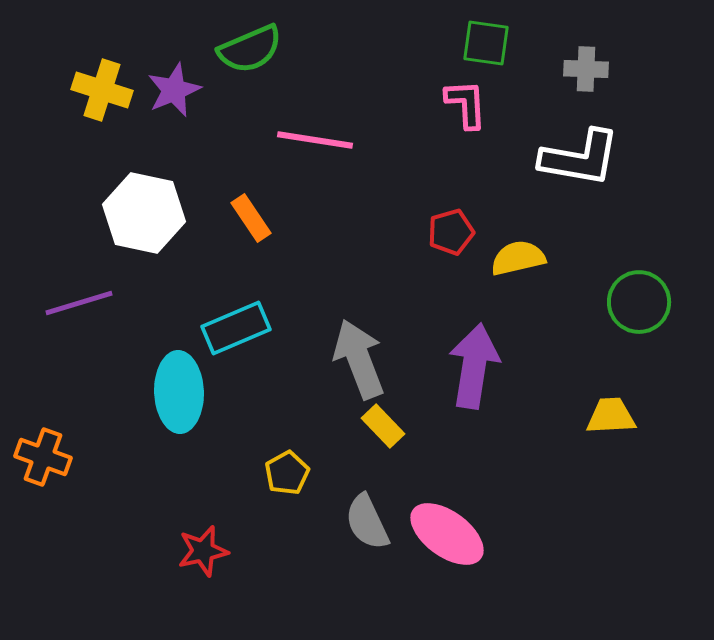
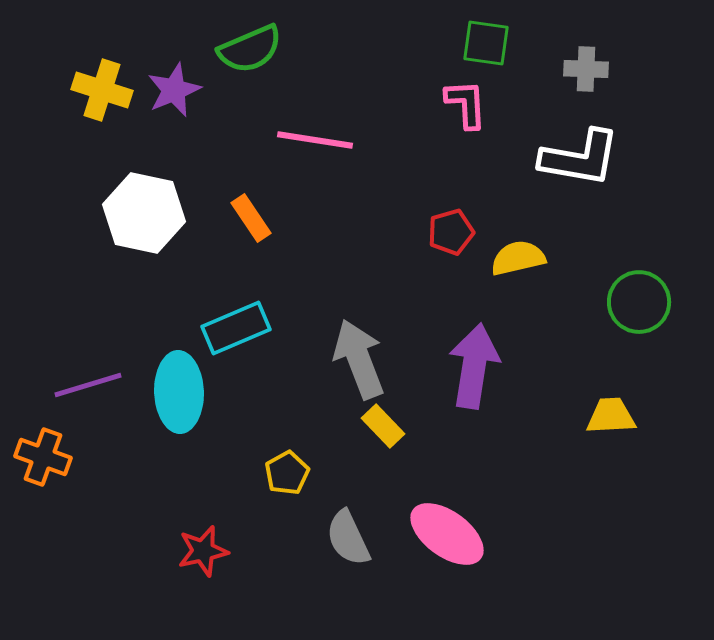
purple line: moved 9 px right, 82 px down
gray semicircle: moved 19 px left, 16 px down
